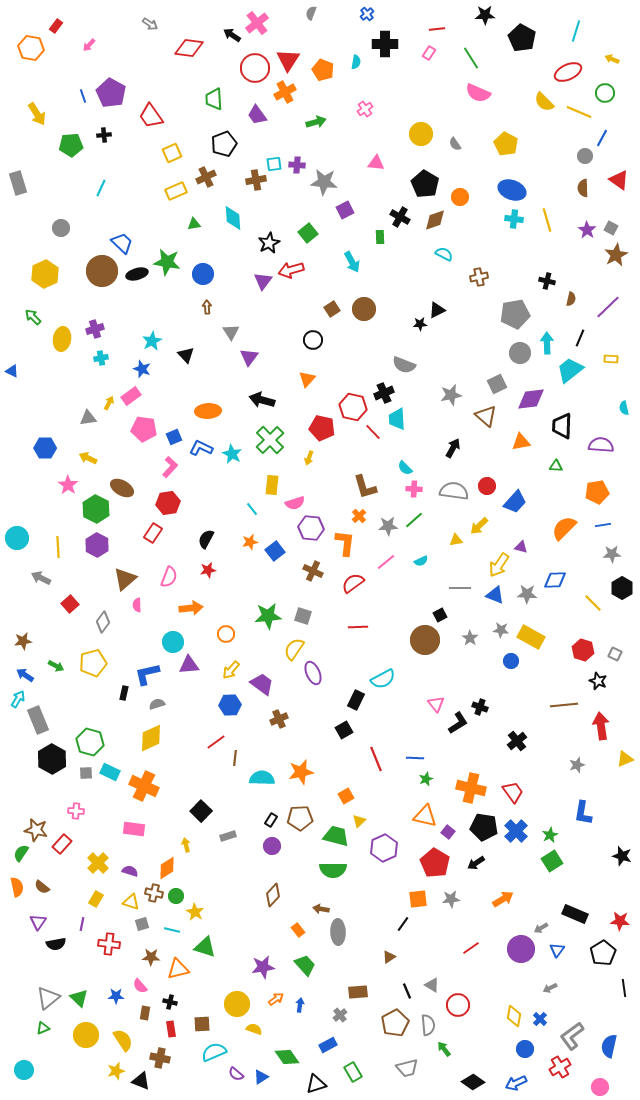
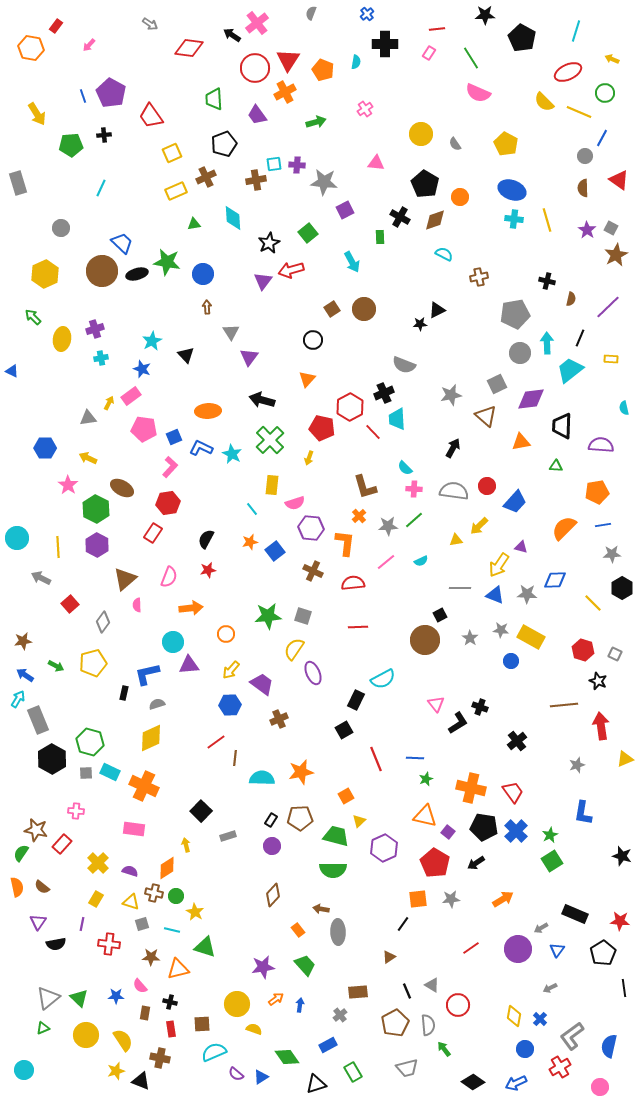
red hexagon at (353, 407): moved 3 px left; rotated 20 degrees clockwise
red semicircle at (353, 583): rotated 30 degrees clockwise
purple circle at (521, 949): moved 3 px left
